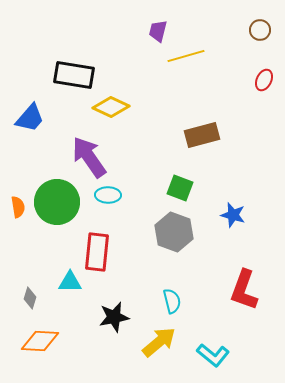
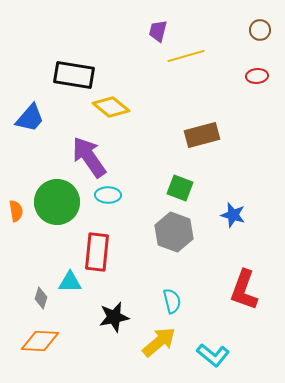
red ellipse: moved 7 px left, 4 px up; rotated 60 degrees clockwise
yellow diamond: rotated 15 degrees clockwise
orange semicircle: moved 2 px left, 4 px down
gray diamond: moved 11 px right
